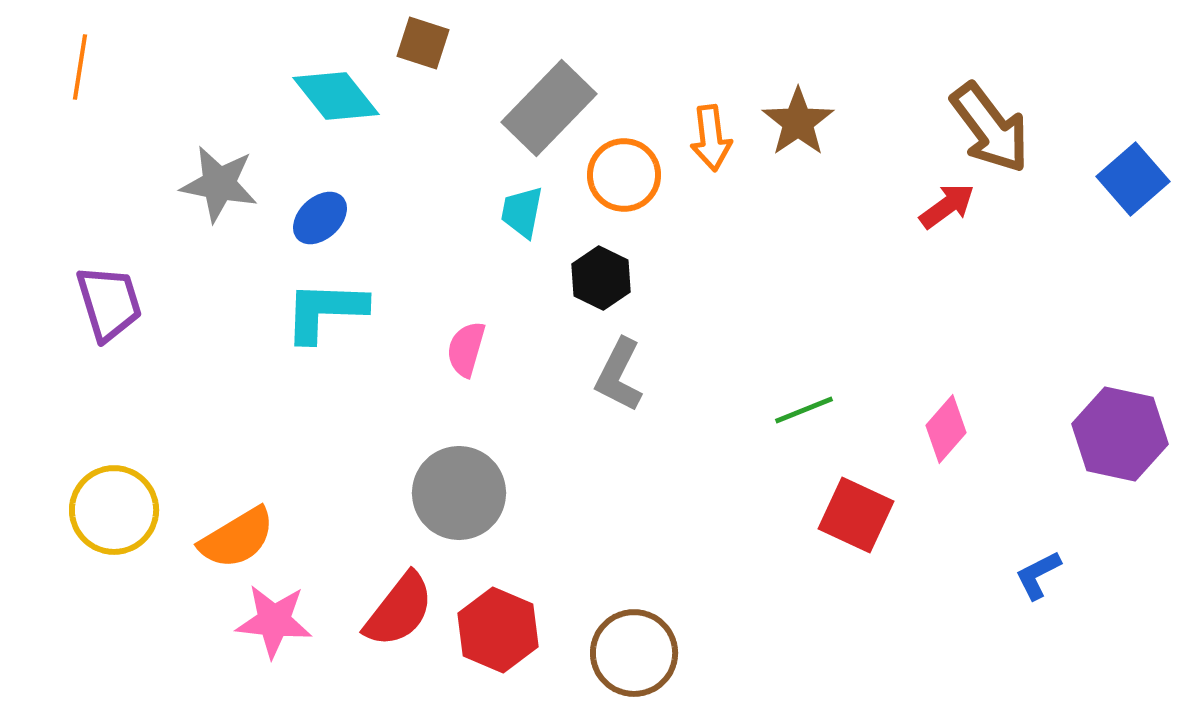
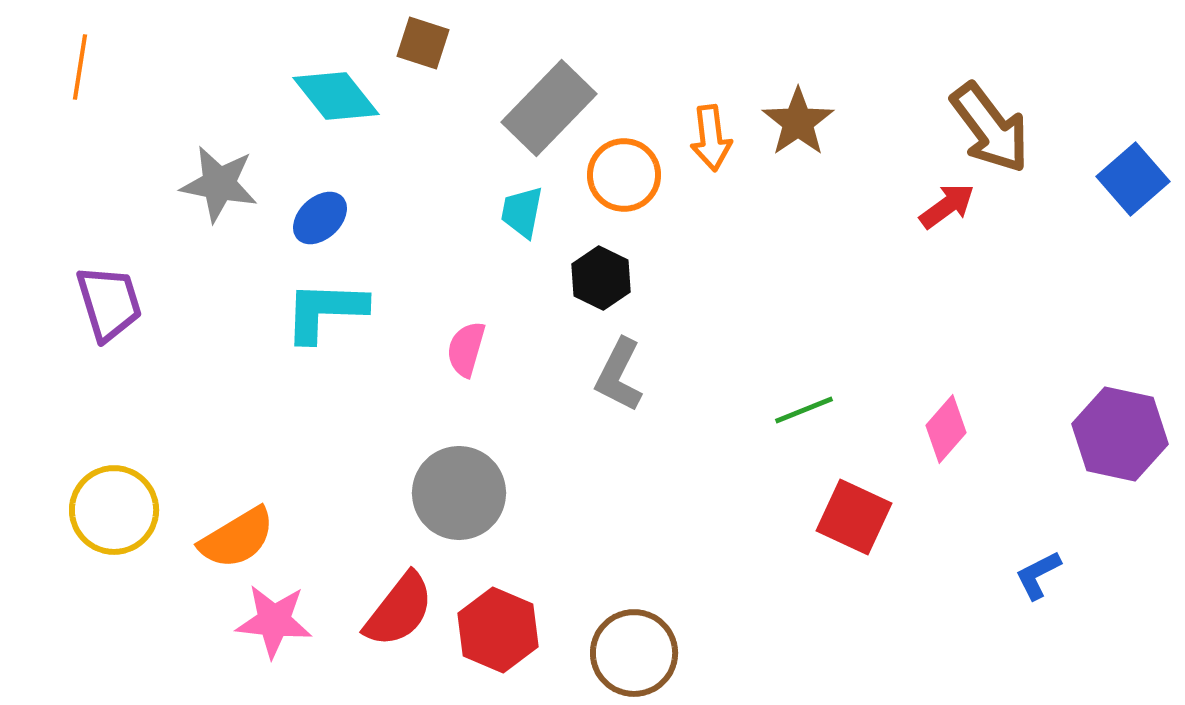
red square: moved 2 px left, 2 px down
